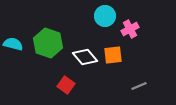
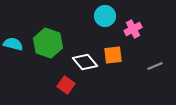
pink cross: moved 3 px right
white diamond: moved 5 px down
gray line: moved 16 px right, 20 px up
